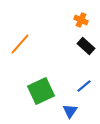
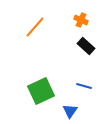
orange line: moved 15 px right, 17 px up
blue line: rotated 56 degrees clockwise
